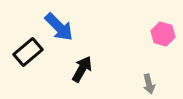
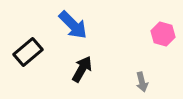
blue arrow: moved 14 px right, 2 px up
gray arrow: moved 7 px left, 2 px up
